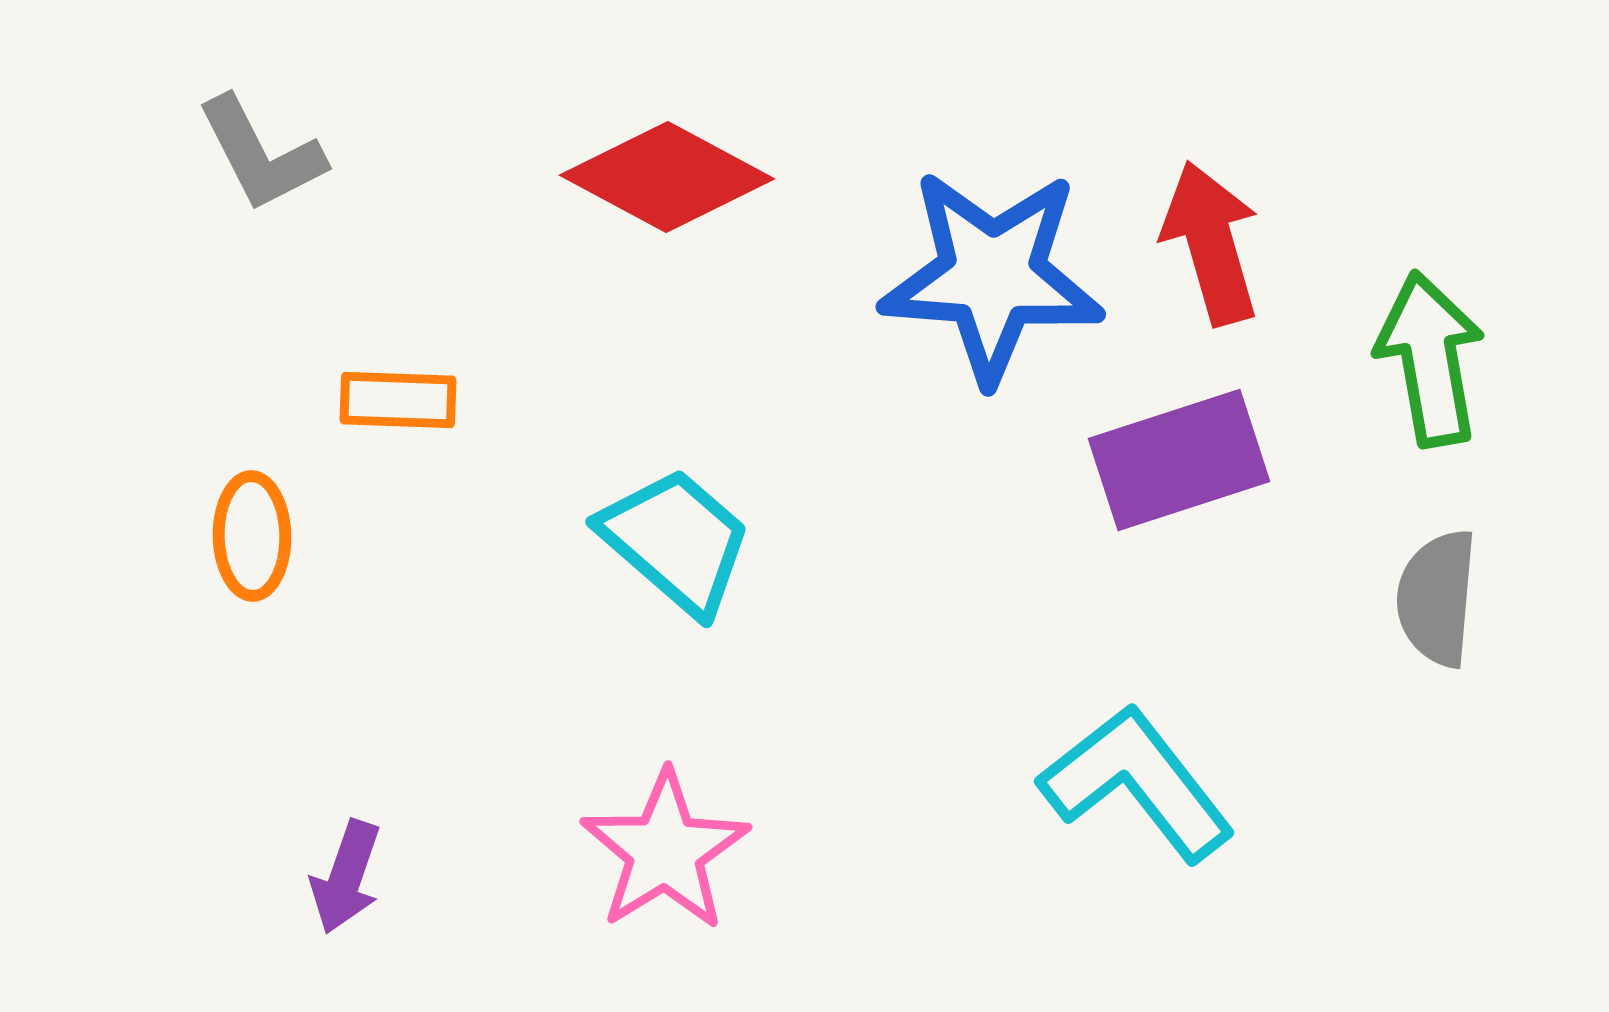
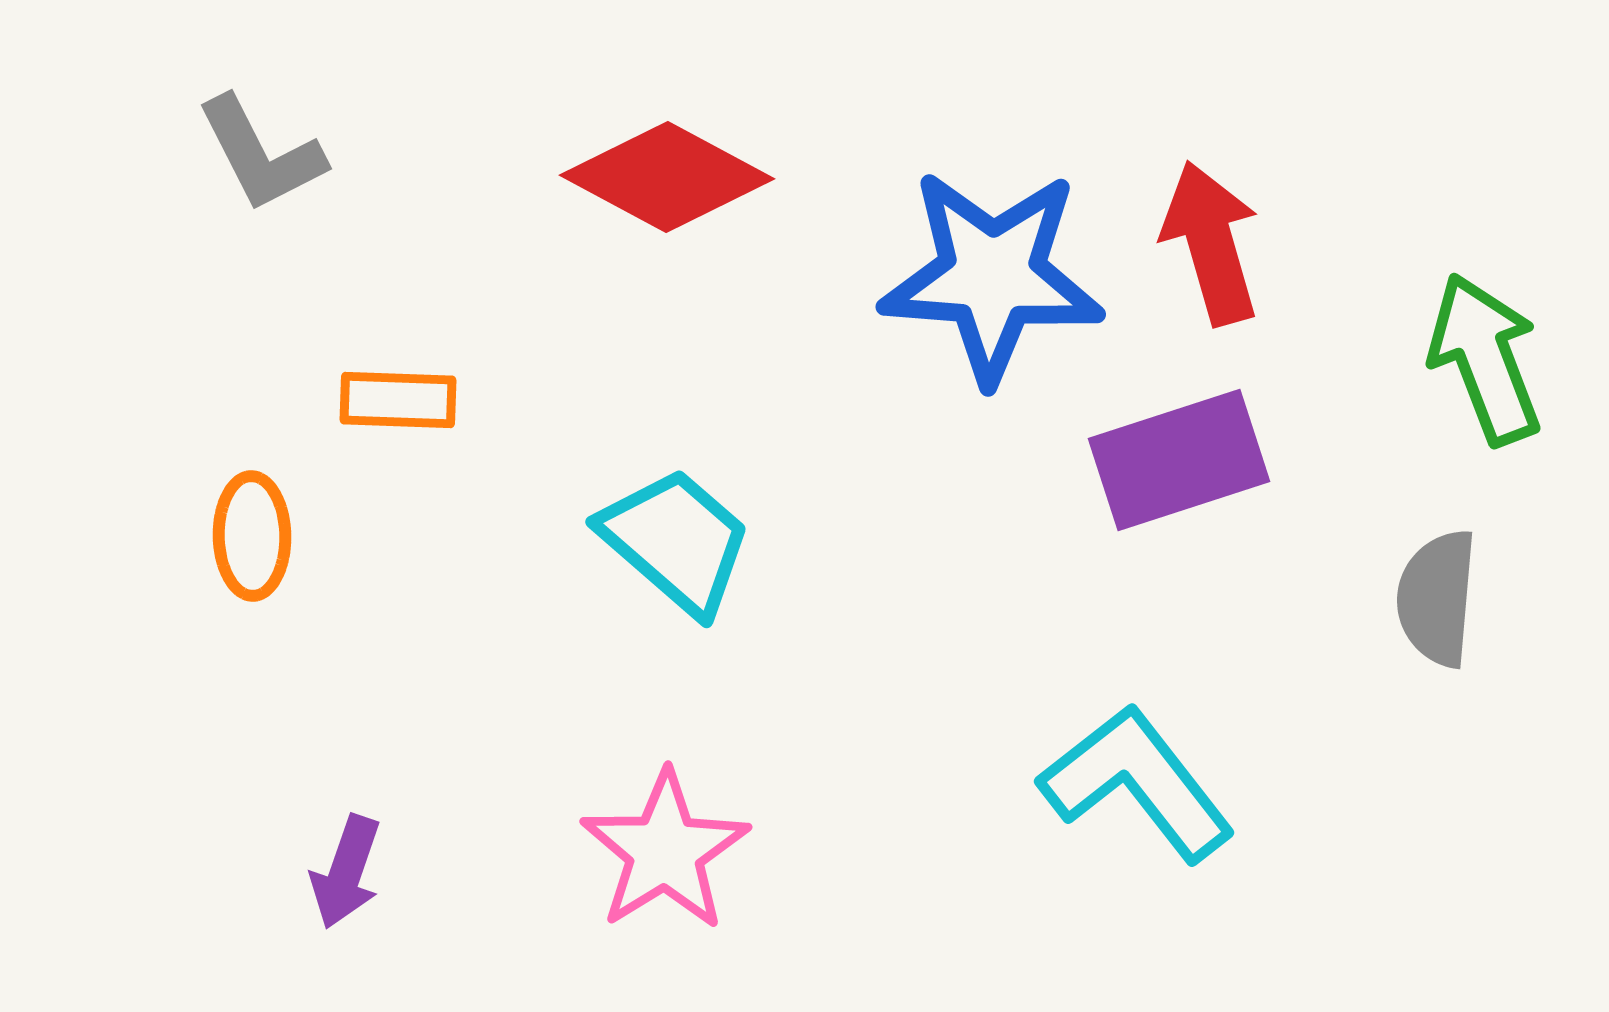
green arrow: moved 55 px right; rotated 11 degrees counterclockwise
purple arrow: moved 5 px up
